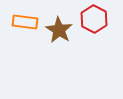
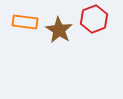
red hexagon: rotated 12 degrees clockwise
